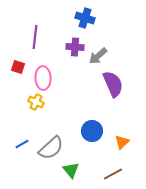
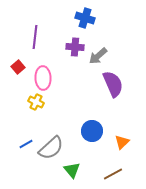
red square: rotated 32 degrees clockwise
blue line: moved 4 px right
green triangle: moved 1 px right
